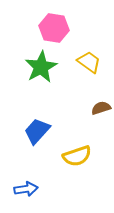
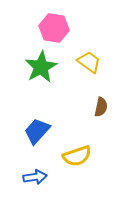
brown semicircle: moved 1 px up; rotated 120 degrees clockwise
blue arrow: moved 9 px right, 12 px up
